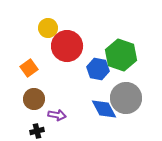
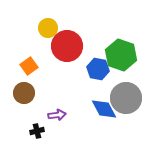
orange square: moved 2 px up
brown circle: moved 10 px left, 6 px up
purple arrow: rotated 18 degrees counterclockwise
